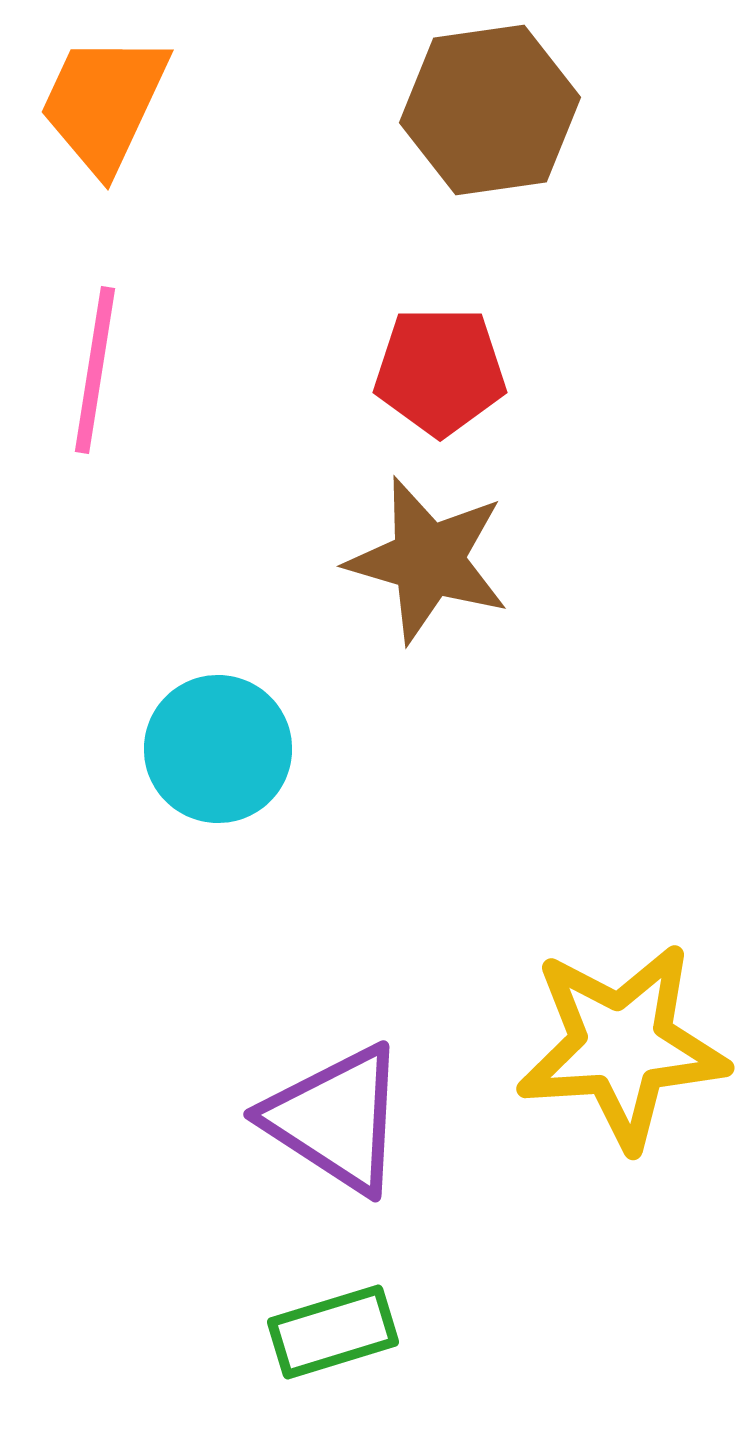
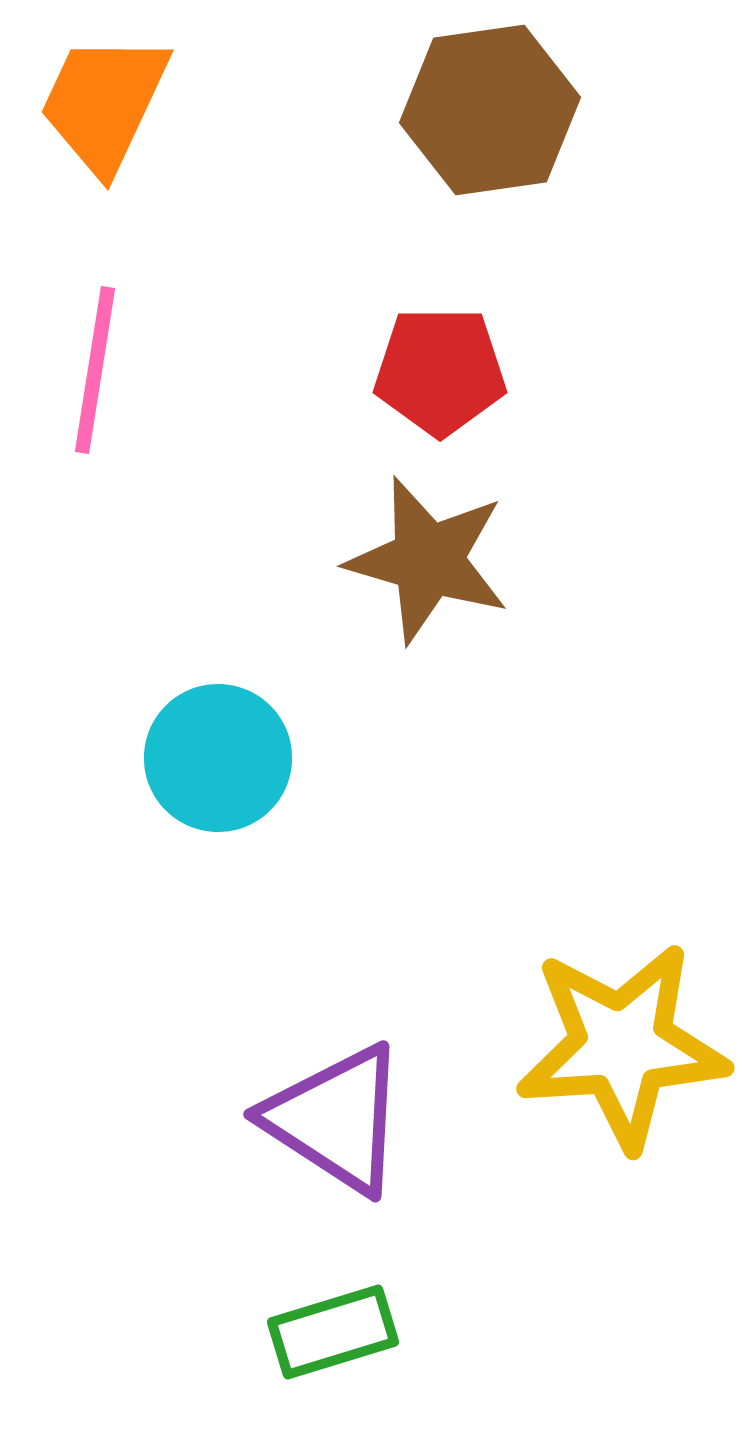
cyan circle: moved 9 px down
